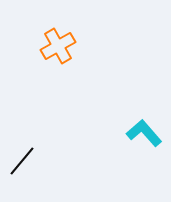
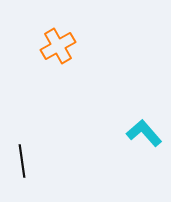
black line: rotated 48 degrees counterclockwise
